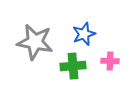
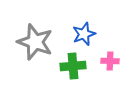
gray star: rotated 9 degrees clockwise
